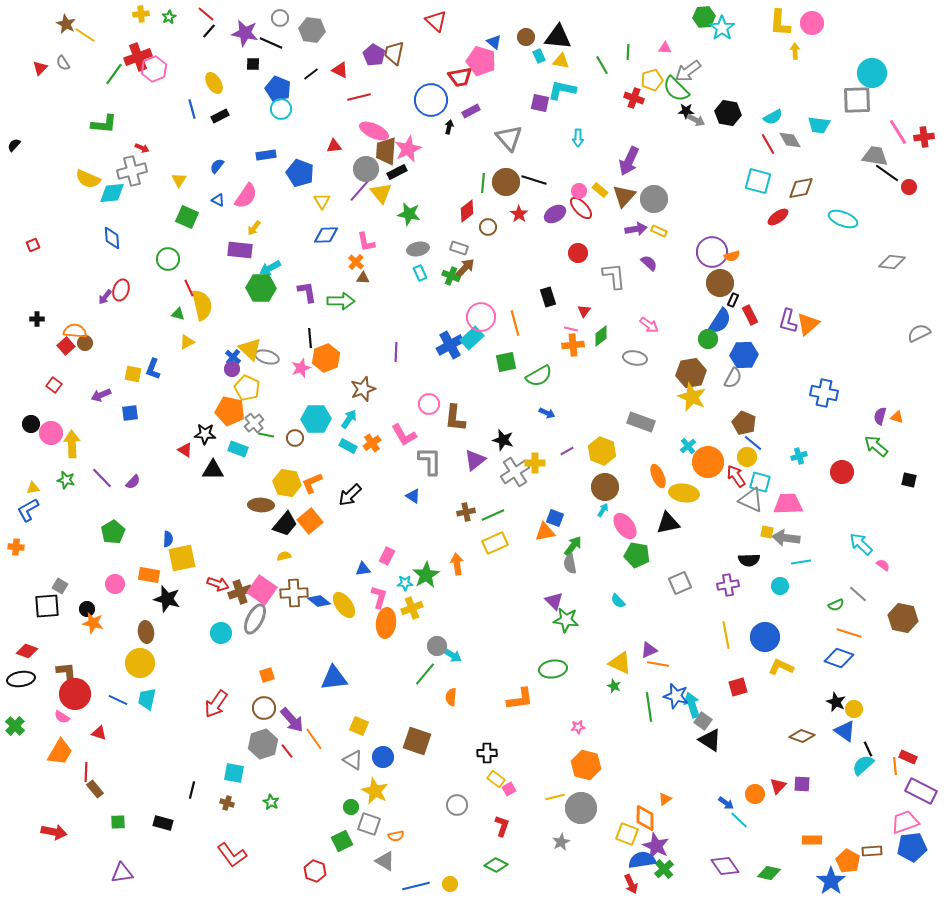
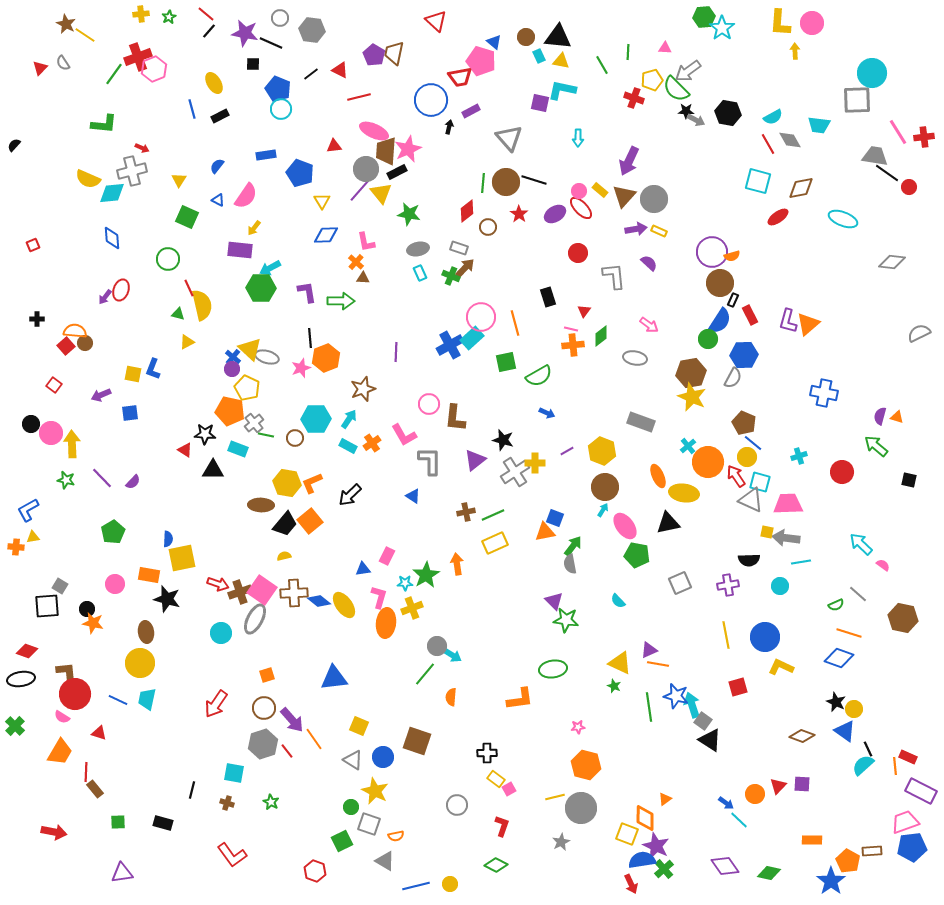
yellow triangle at (33, 488): moved 49 px down
